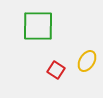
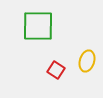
yellow ellipse: rotated 15 degrees counterclockwise
